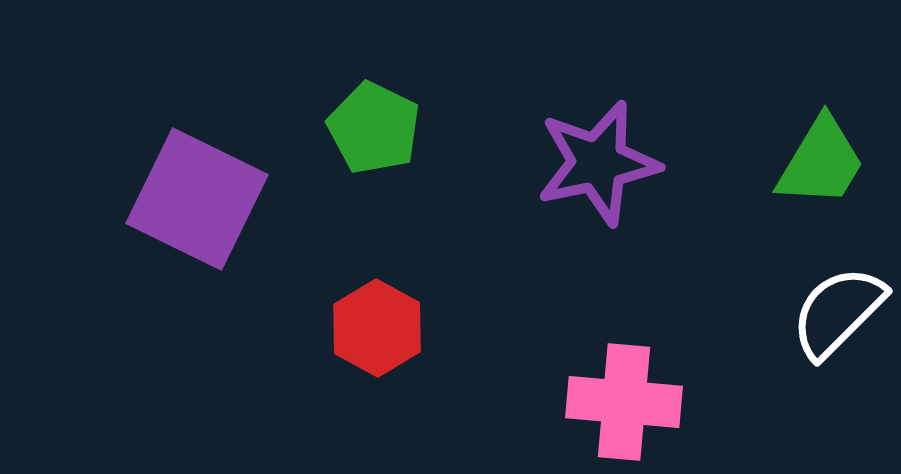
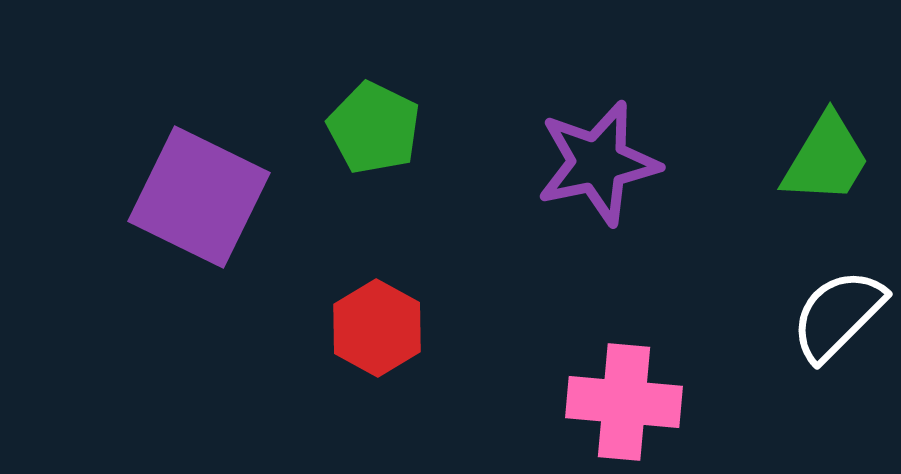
green trapezoid: moved 5 px right, 3 px up
purple square: moved 2 px right, 2 px up
white semicircle: moved 3 px down
